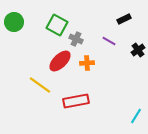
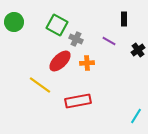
black rectangle: rotated 64 degrees counterclockwise
red rectangle: moved 2 px right
